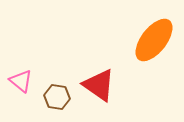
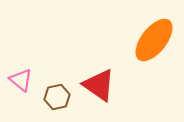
pink triangle: moved 1 px up
brown hexagon: rotated 20 degrees counterclockwise
